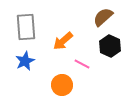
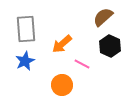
gray rectangle: moved 2 px down
orange arrow: moved 1 px left, 3 px down
